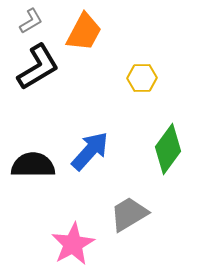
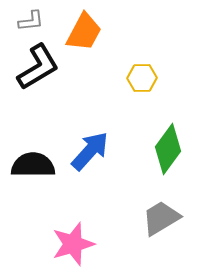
gray L-shape: rotated 24 degrees clockwise
gray trapezoid: moved 32 px right, 4 px down
pink star: rotated 12 degrees clockwise
